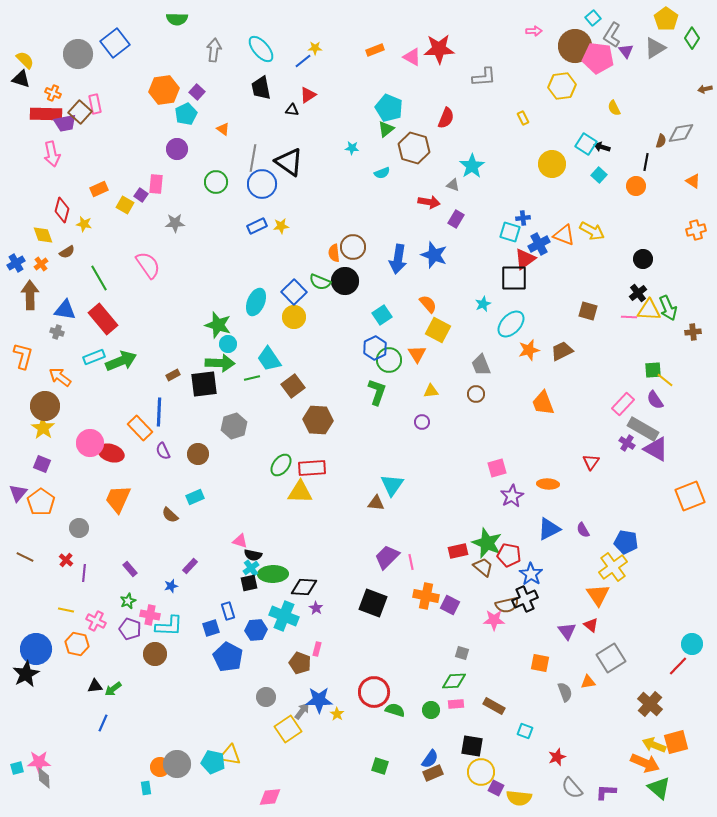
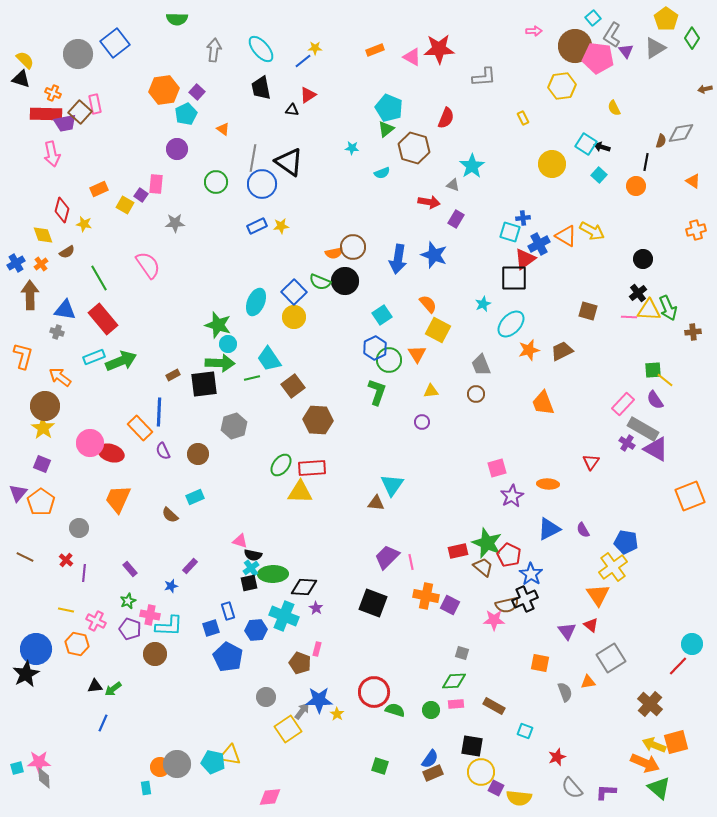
orange triangle at (564, 235): moved 2 px right, 1 px down; rotated 10 degrees clockwise
orange semicircle at (334, 253): rotated 96 degrees counterclockwise
red pentagon at (509, 555): rotated 15 degrees clockwise
